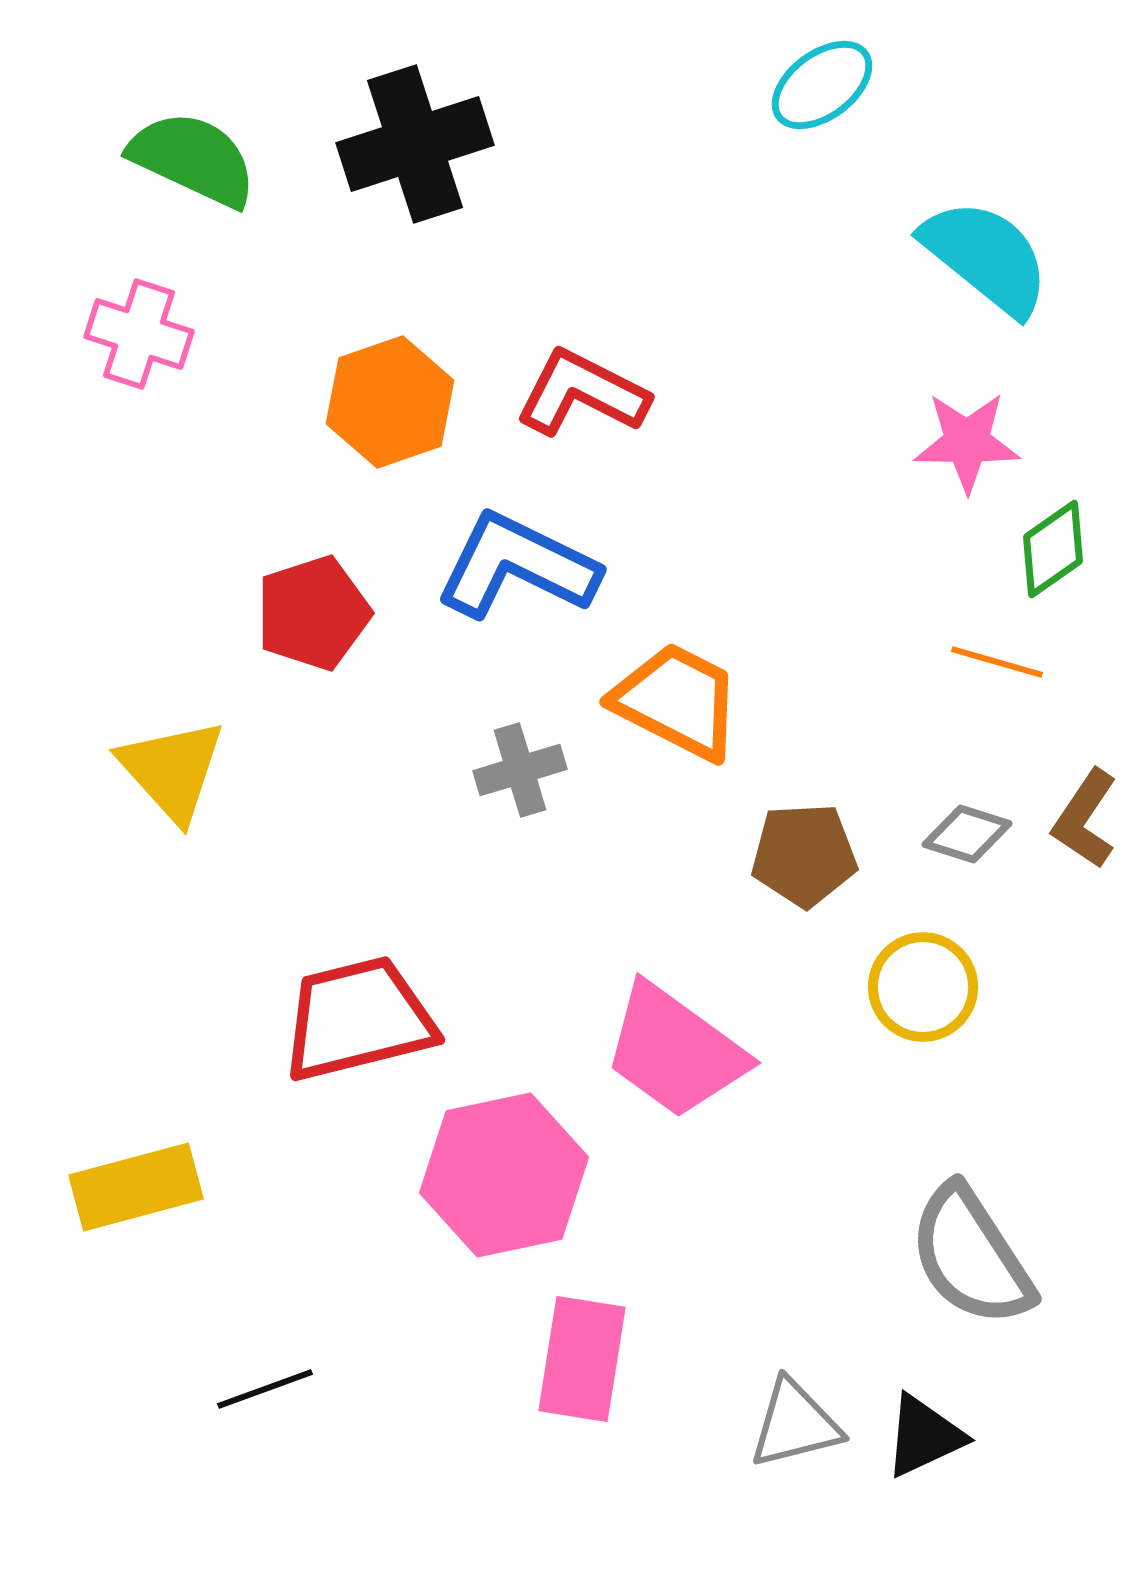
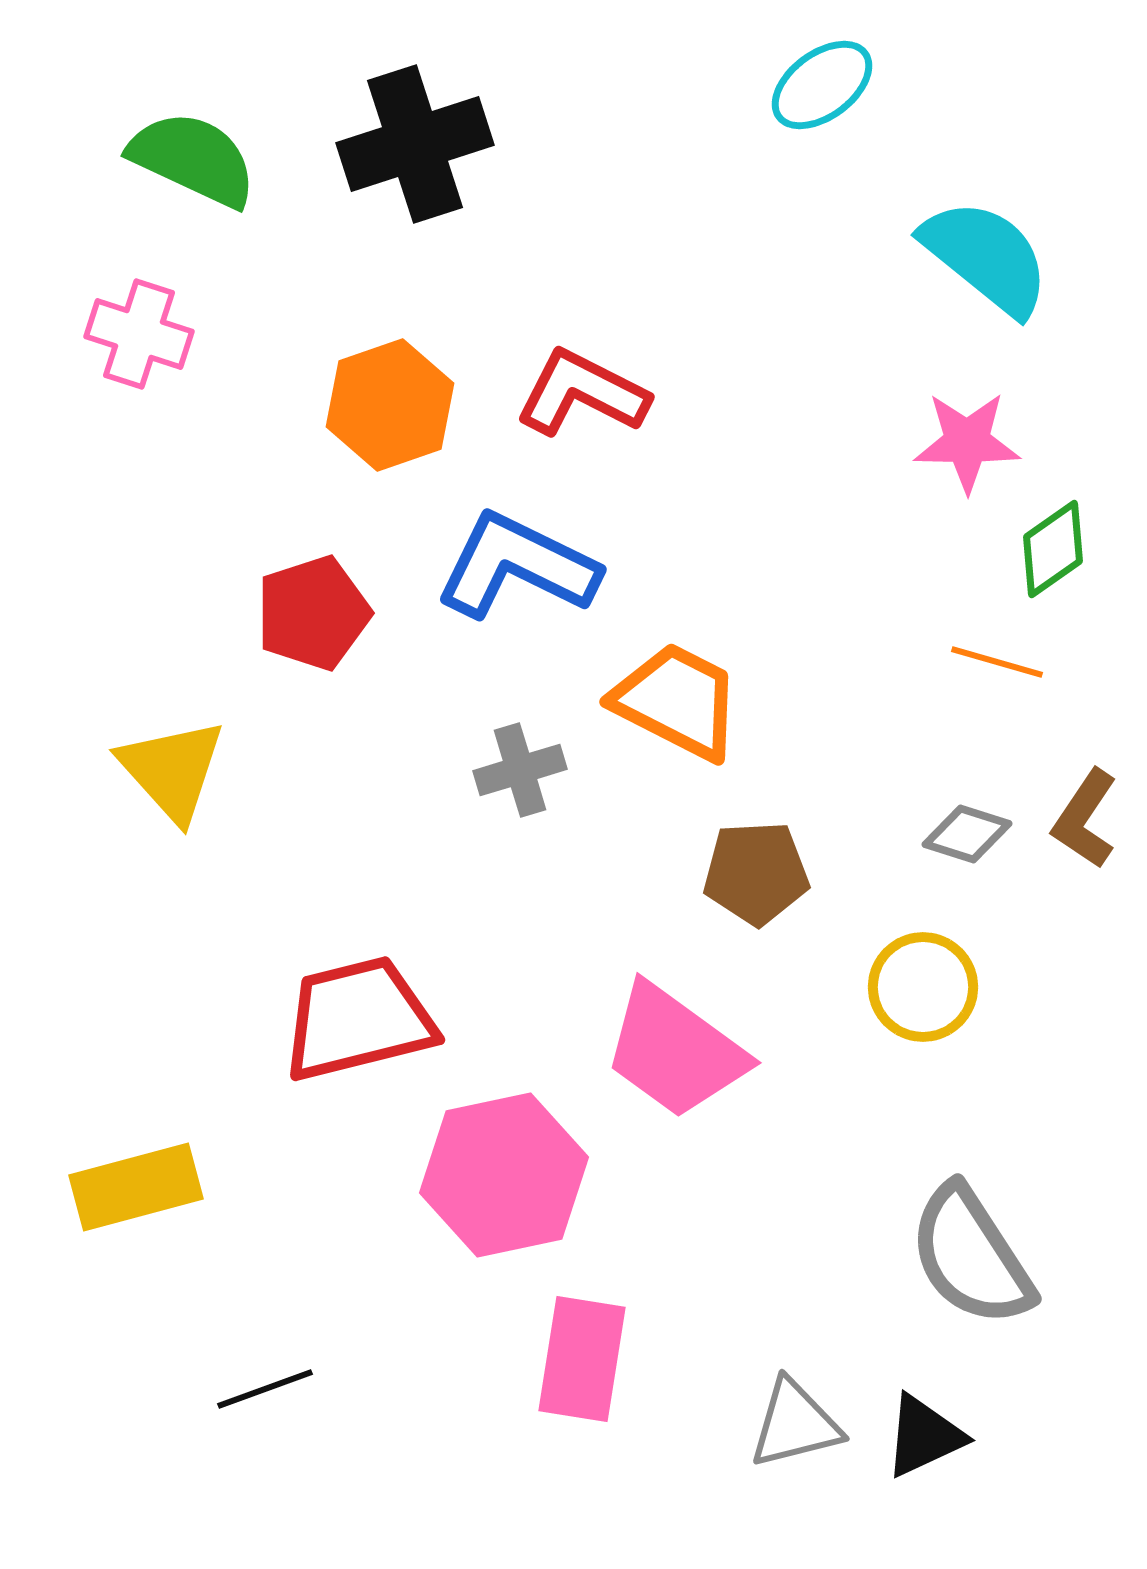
orange hexagon: moved 3 px down
brown pentagon: moved 48 px left, 18 px down
